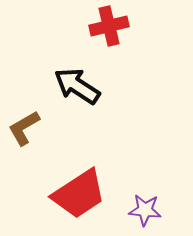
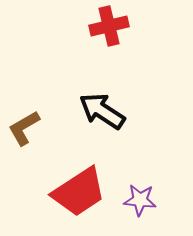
black arrow: moved 25 px right, 25 px down
red trapezoid: moved 2 px up
purple star: moved 5 px left, 10 px up
